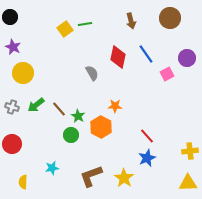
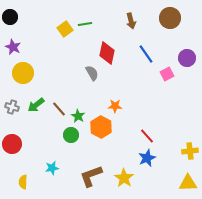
red diamond: moved 11 px left, 4 px up
